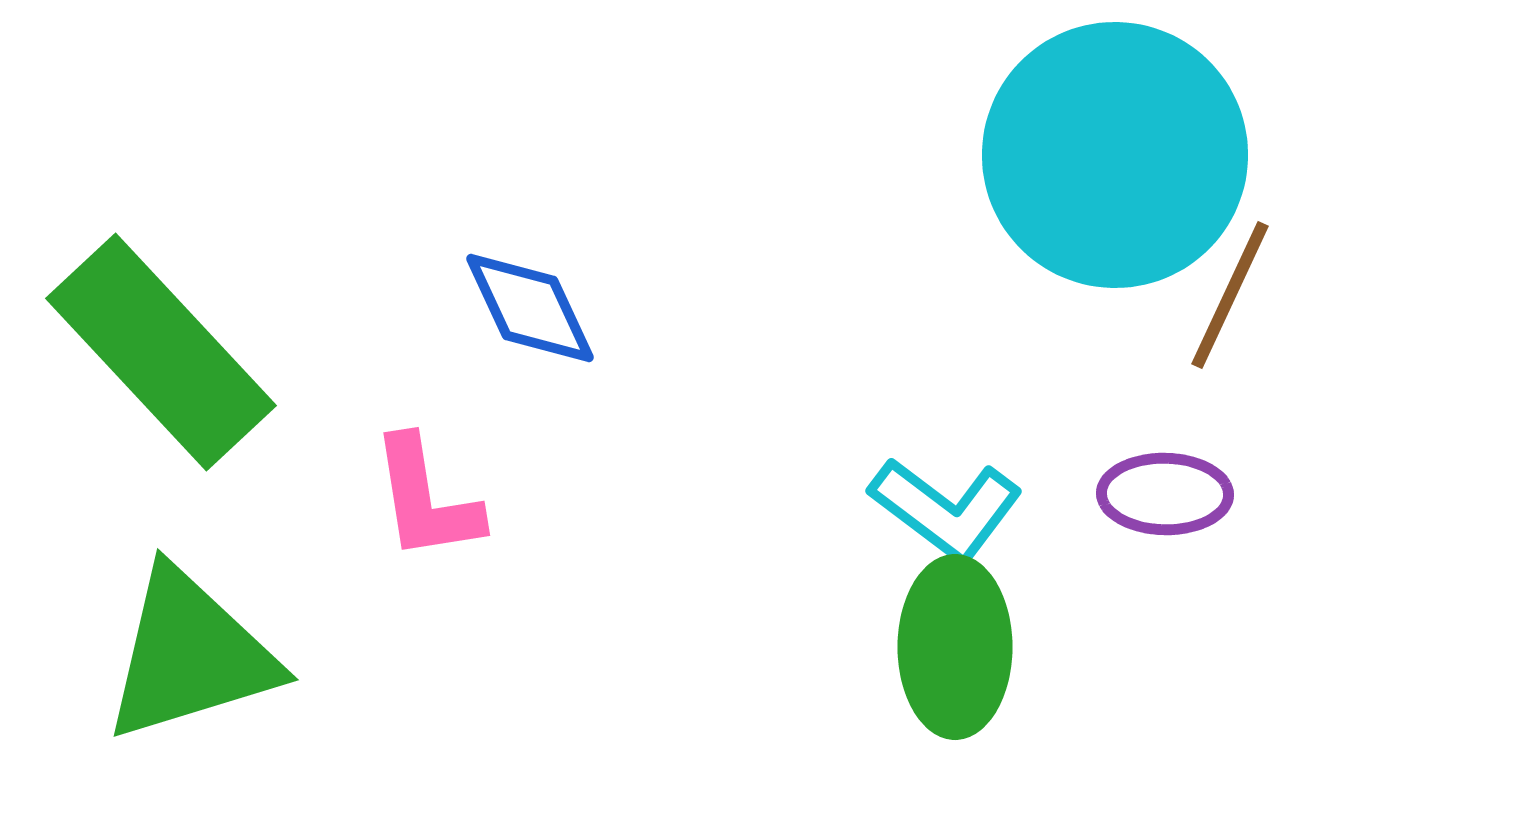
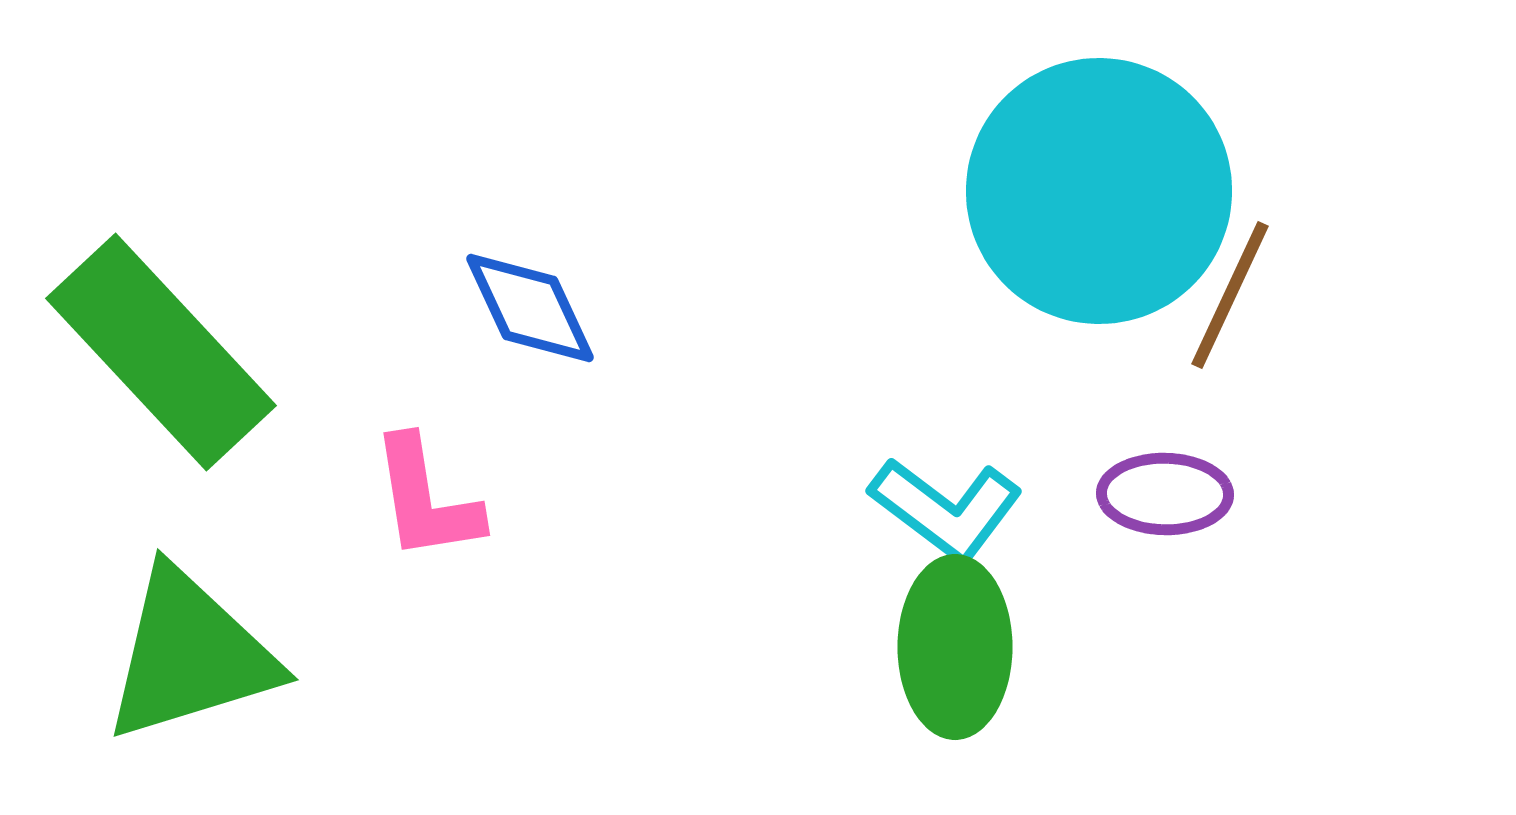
cyan circle: moved 16 px left, 36 px down
